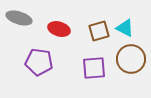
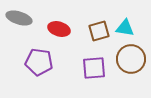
cyan triangle: rotated 18 degrees counterclockwise
